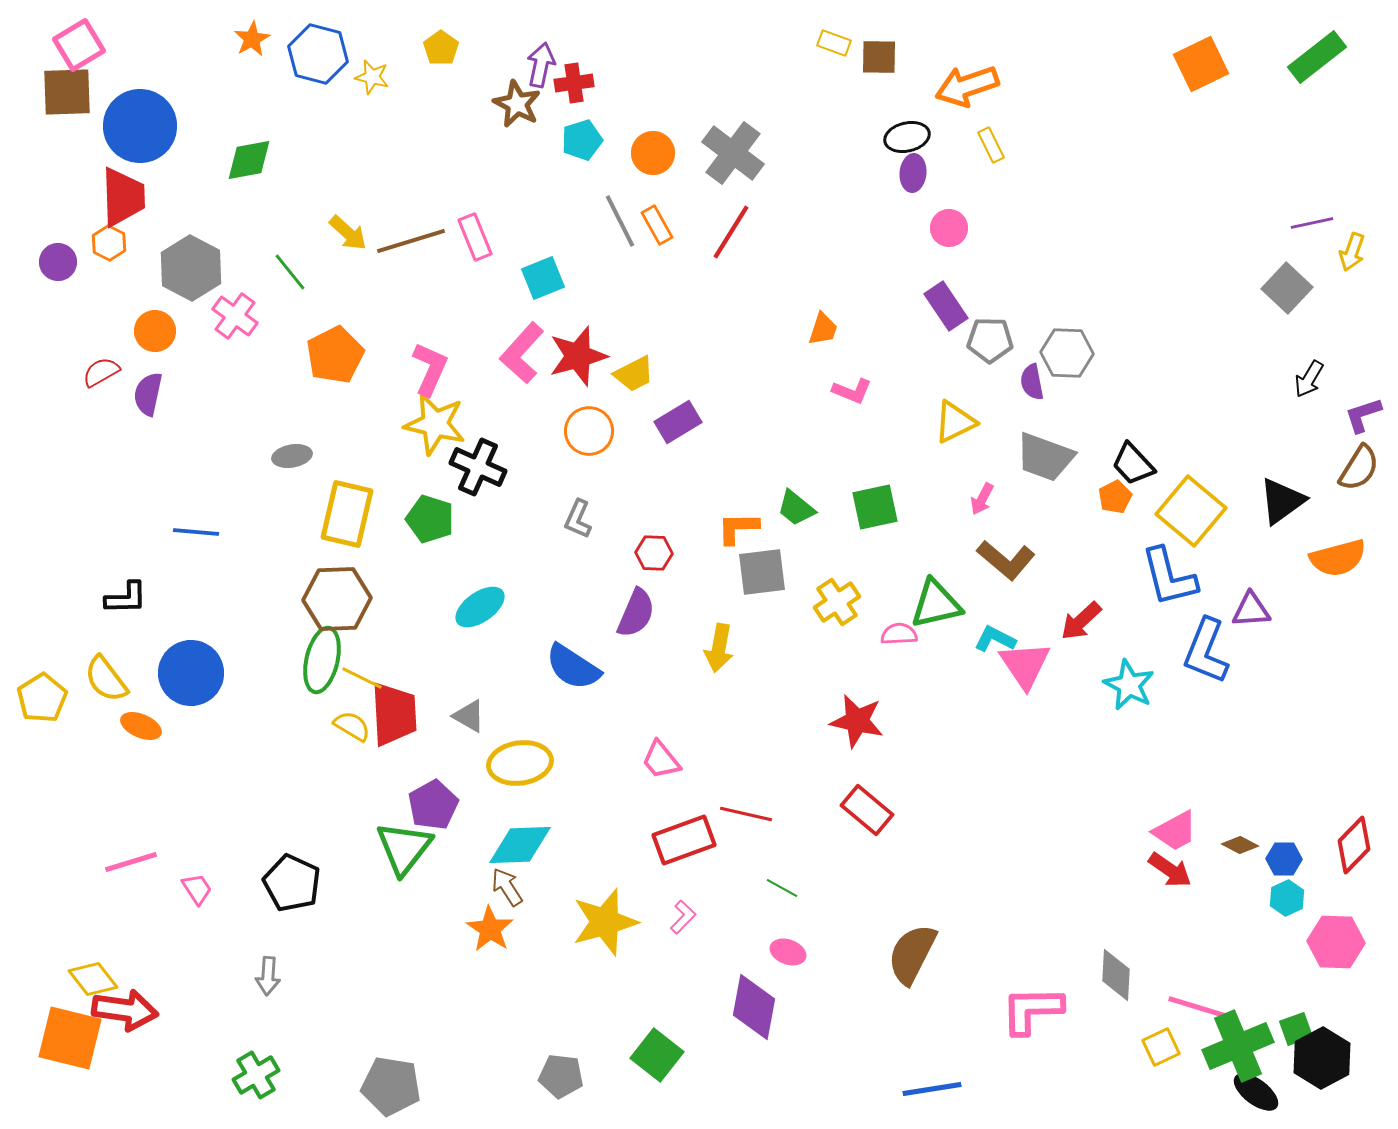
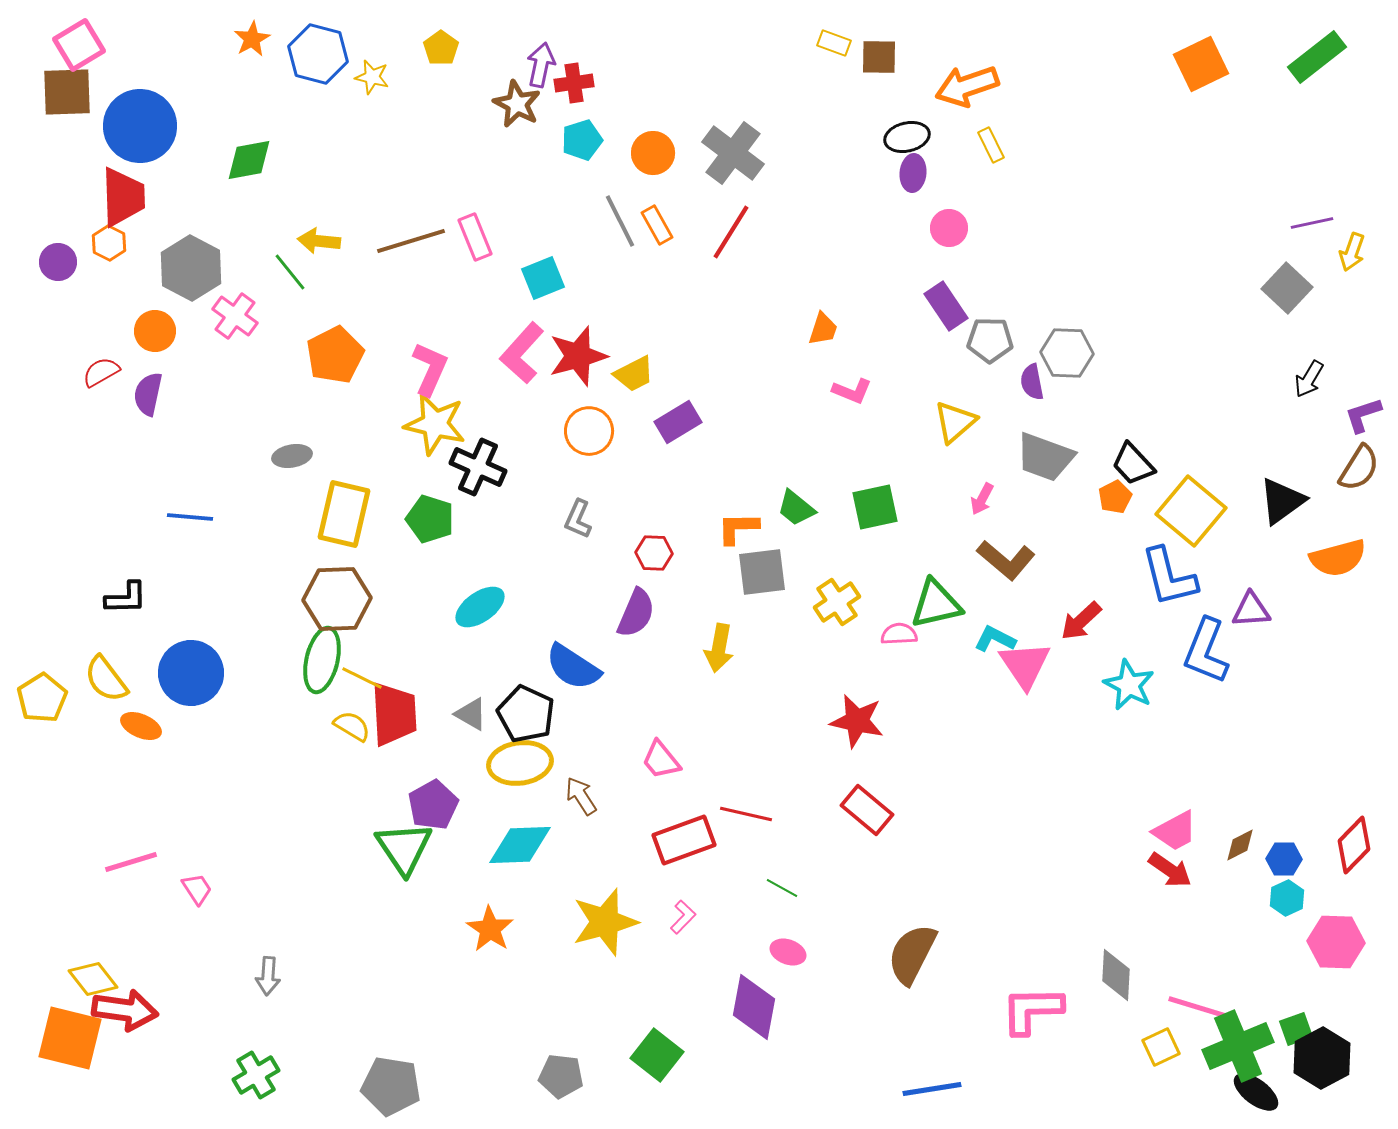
yellow arrow at (348, 233): moved 29 px left, 8 px down; rotated 144 degrees clockwise
yellow triangle at (955, 422): rotated 15 degrees counterclockwise
yellow rectangle at (347, 514): moved 3 px left
blue line at (196, 532): moved 6 px left, 15 px up
gray triangle at (469, 716): moved 2 px right, 2 px up
brown diamond at (1240, 845): rotated 54 degrees counterclockwise
green triangle at (404, 848): rotated 12 degrees counterclockwise
black pentagon at (292, 883): moved 234 px right, 169 px up
brown arrow at (507, 887): moved 74 px right, 91 px up
